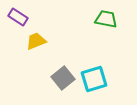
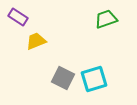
green trapezoid: rotated 30 degrees counterclockwise
gray square: rotated 25 degrees counterclockwise
